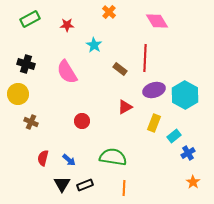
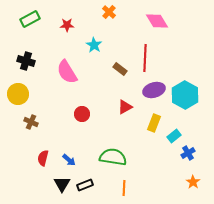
black cross: moved 3 px up
red circle: moved 7 px up
